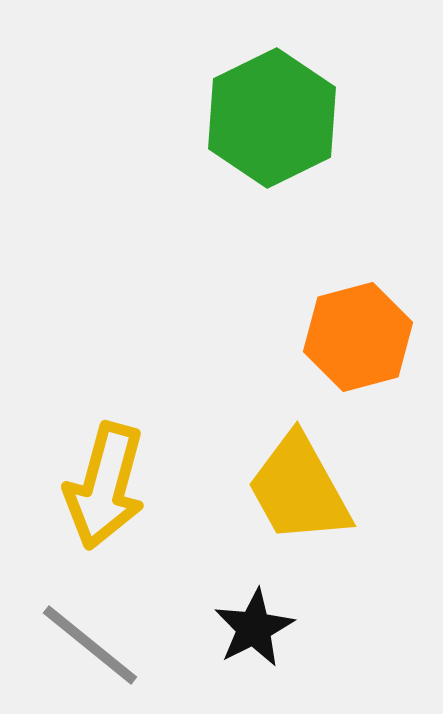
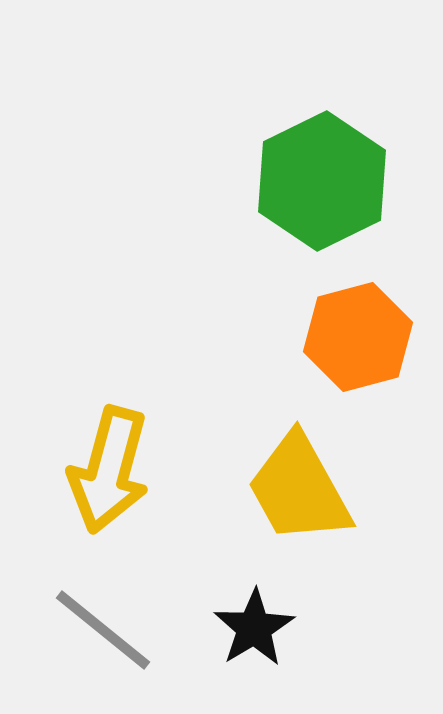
green hexagon: moved 50 px right, 63 px down
yellow arrow: moved 4 px right, 16 px up
black star: rotated 4 degrees counterclockwise
gray line: moved 13 px right, 15 px up
